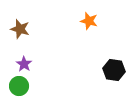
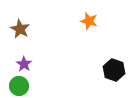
brown star: rotated 12 degrees clockwise
black hexagon: rotated 10 degrees clockwise
